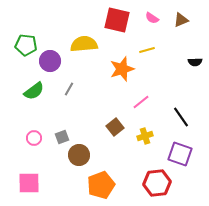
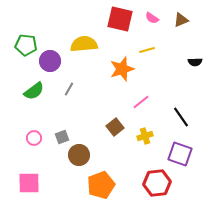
red square: moved 3 px right, 1 px up
